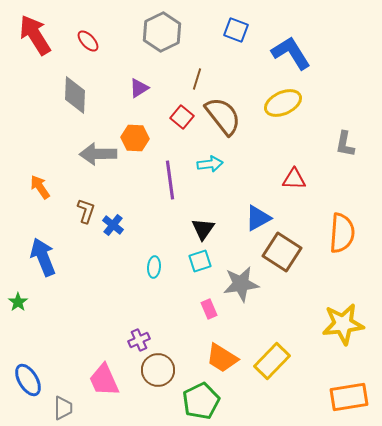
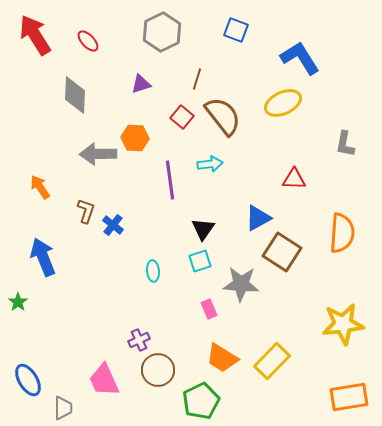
blue L-shape: moved 9 px right, 5 px down
purple triangle: moved 2 px right, 4 px up; rotated 15 degrees clockwise
cyan ellipse: moved 1 px left, 4 px down; rotated 10 degrees counterclockwise
gray star: rotated 12 degrees clockwise
